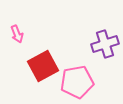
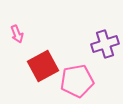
pink pentagon: moved 1 px up
